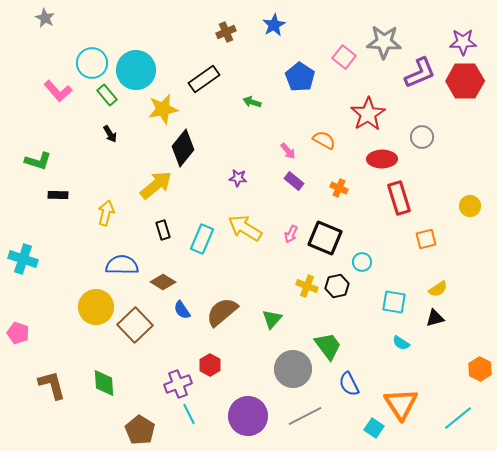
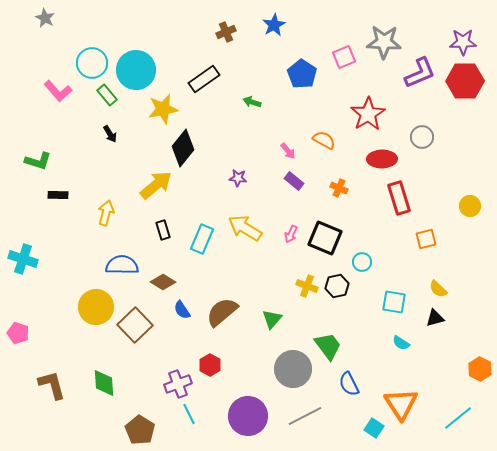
pink square at (344, 57): rotated 30 degrees clockwise
blue pentagon at (300, 77): moved 2 px right, 3 px up
yellow semicircle at (438, 289): rotated 78 degrees clockwise
